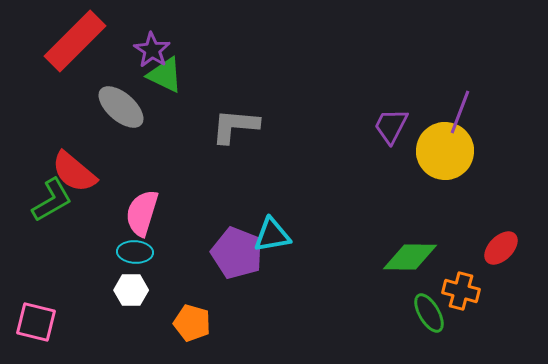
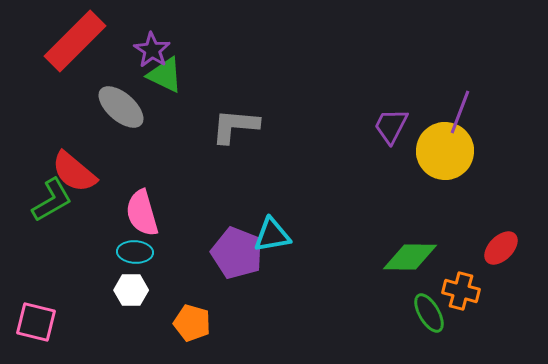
pink semicircle: rotated 33 degrees counterclockwise
